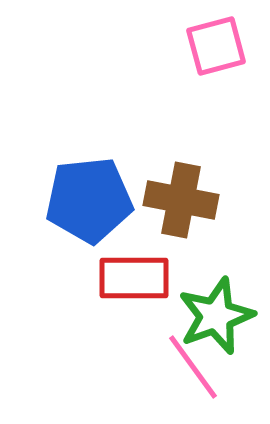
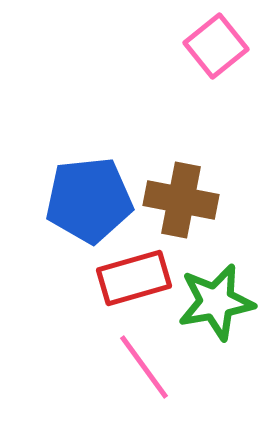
pink square: rotated 24 degrees counterclockwise
red rectangle: rotated 16 degrees counterclockwise
green star: moved 14 px up; rotated 10 degrees clockwise
pink line: moved 49 px left
